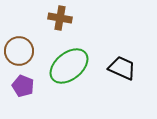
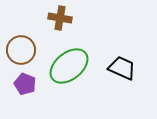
brown circle: moved 2 px right, 1 px up
purple pentagon: moved 2 px right, 2 px up
